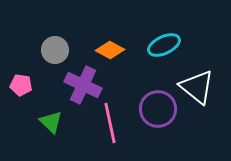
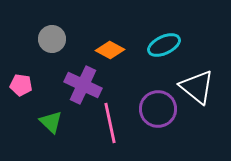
gray circle: moved 3 px left, 11 px up
